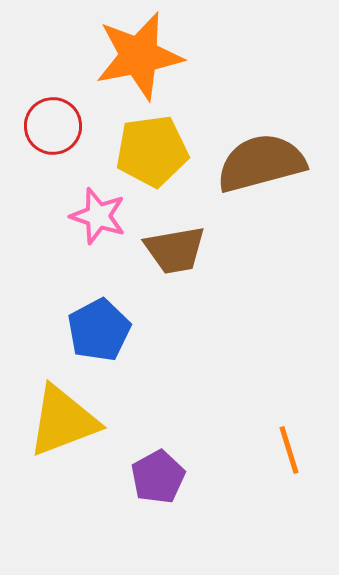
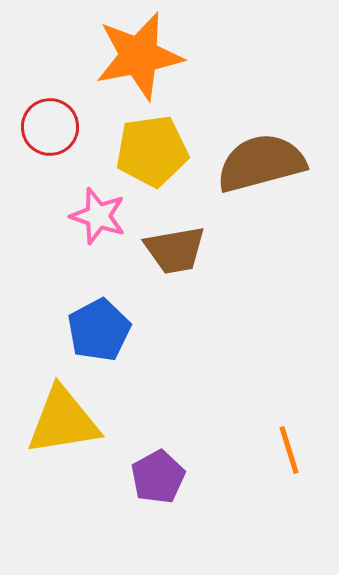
red circle: moved 3 px left, 1 px down
yellow triangle: rotated 12 degrees clockwise
